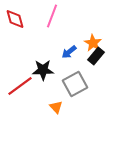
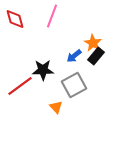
blue arrow: moved 5 px right, 4 px down
gray square: moved 1 px left, 1 px down
